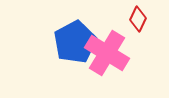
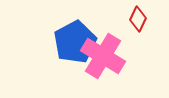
pink cross: moved 4 px left, 3 px down
